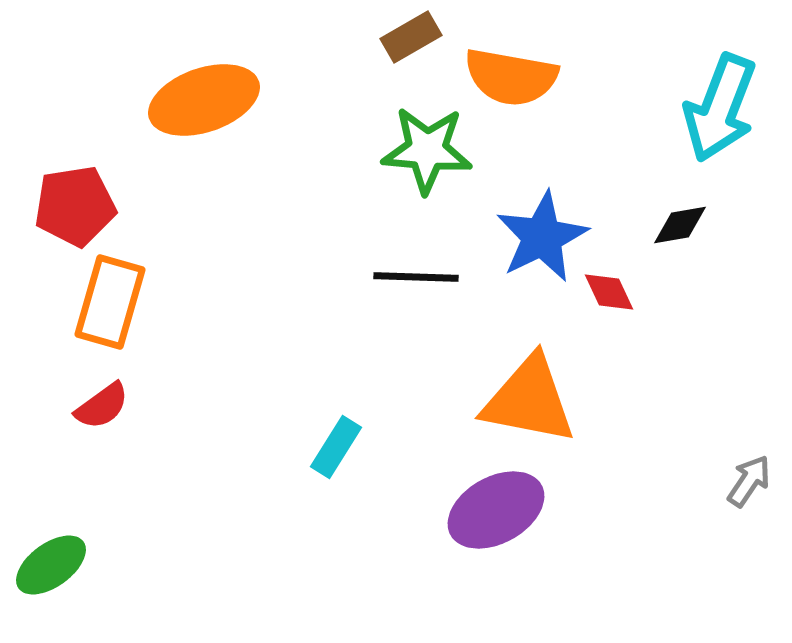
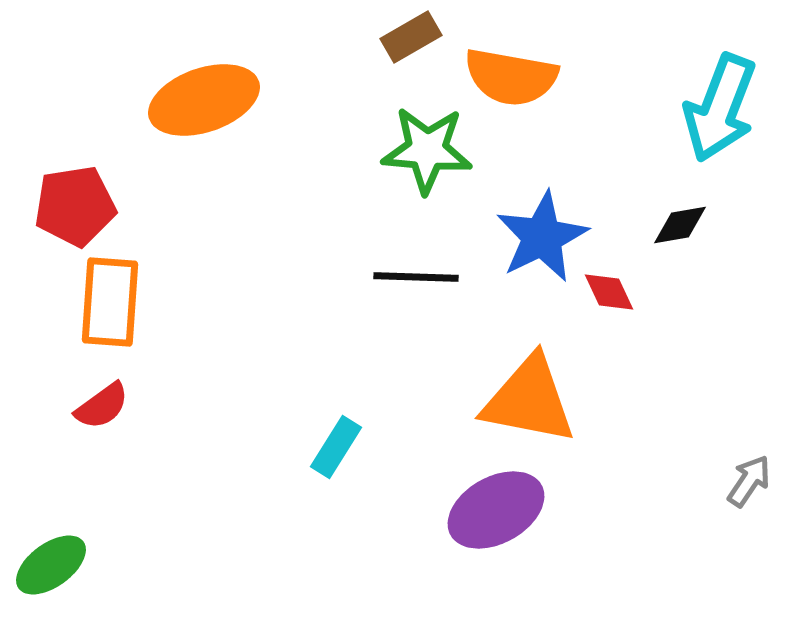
orange rectangle: rotated 12 degrees counterclockwise
